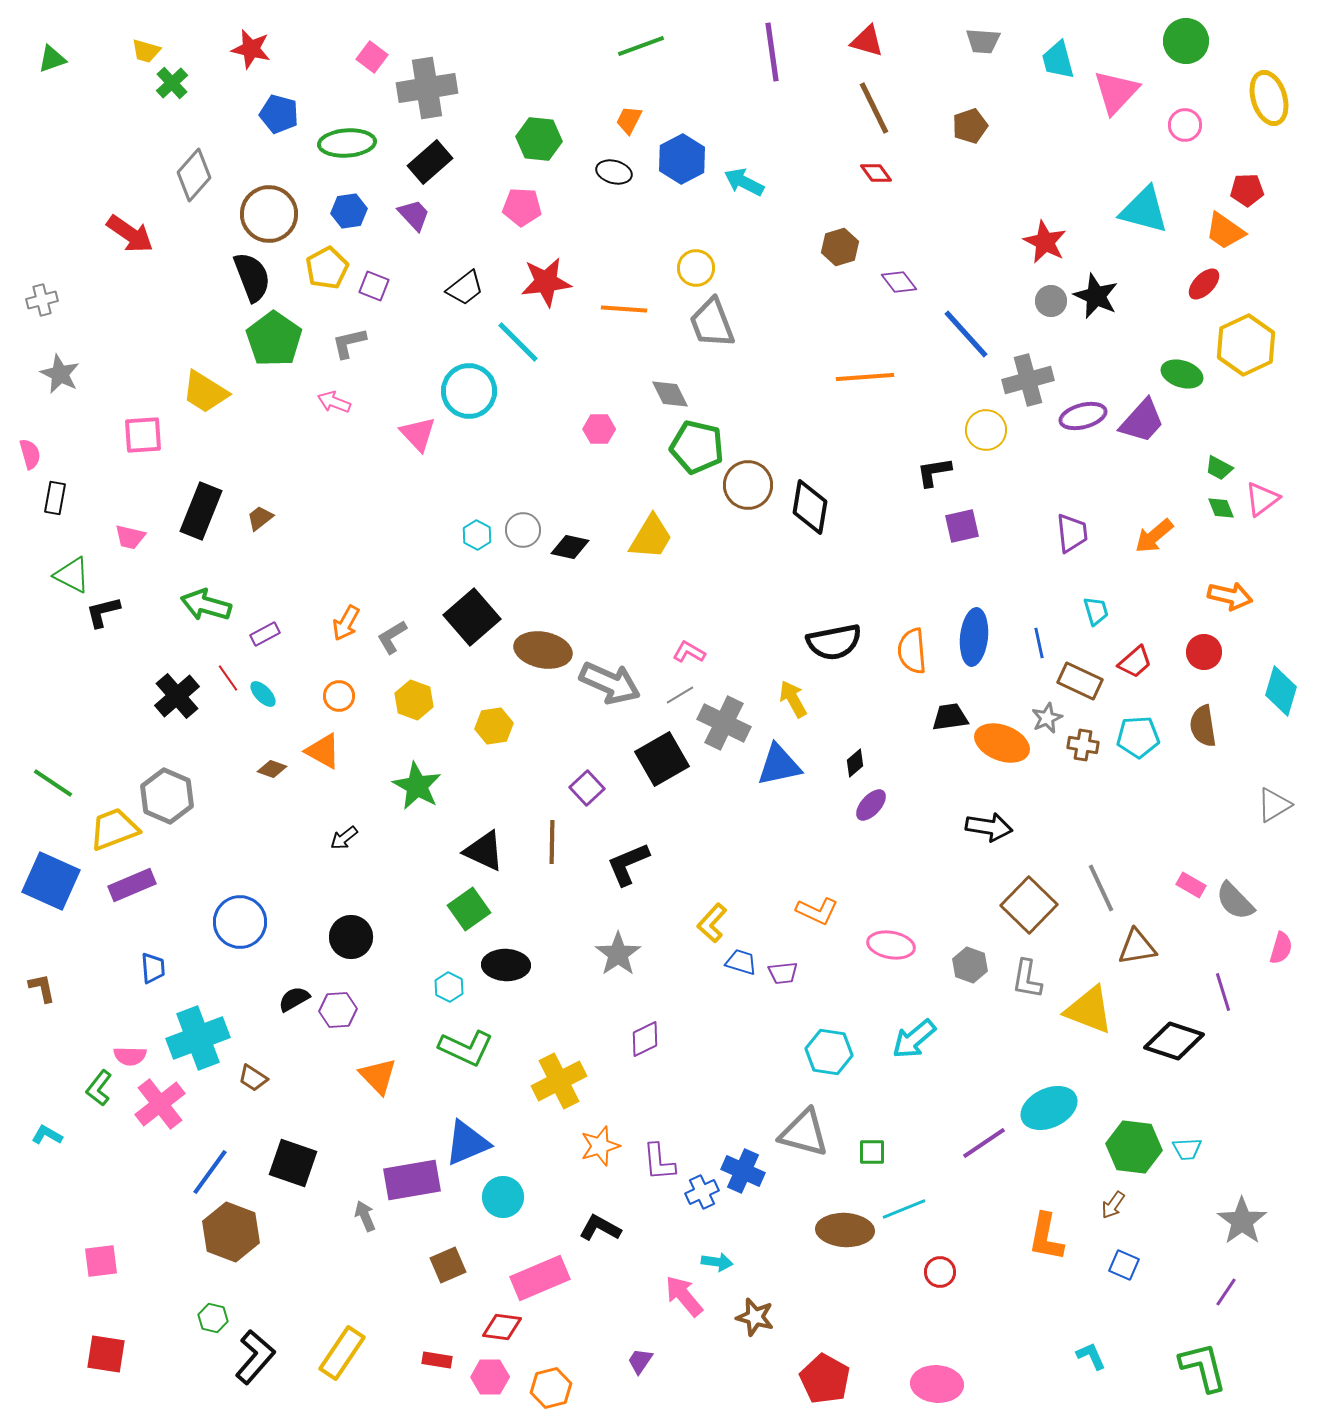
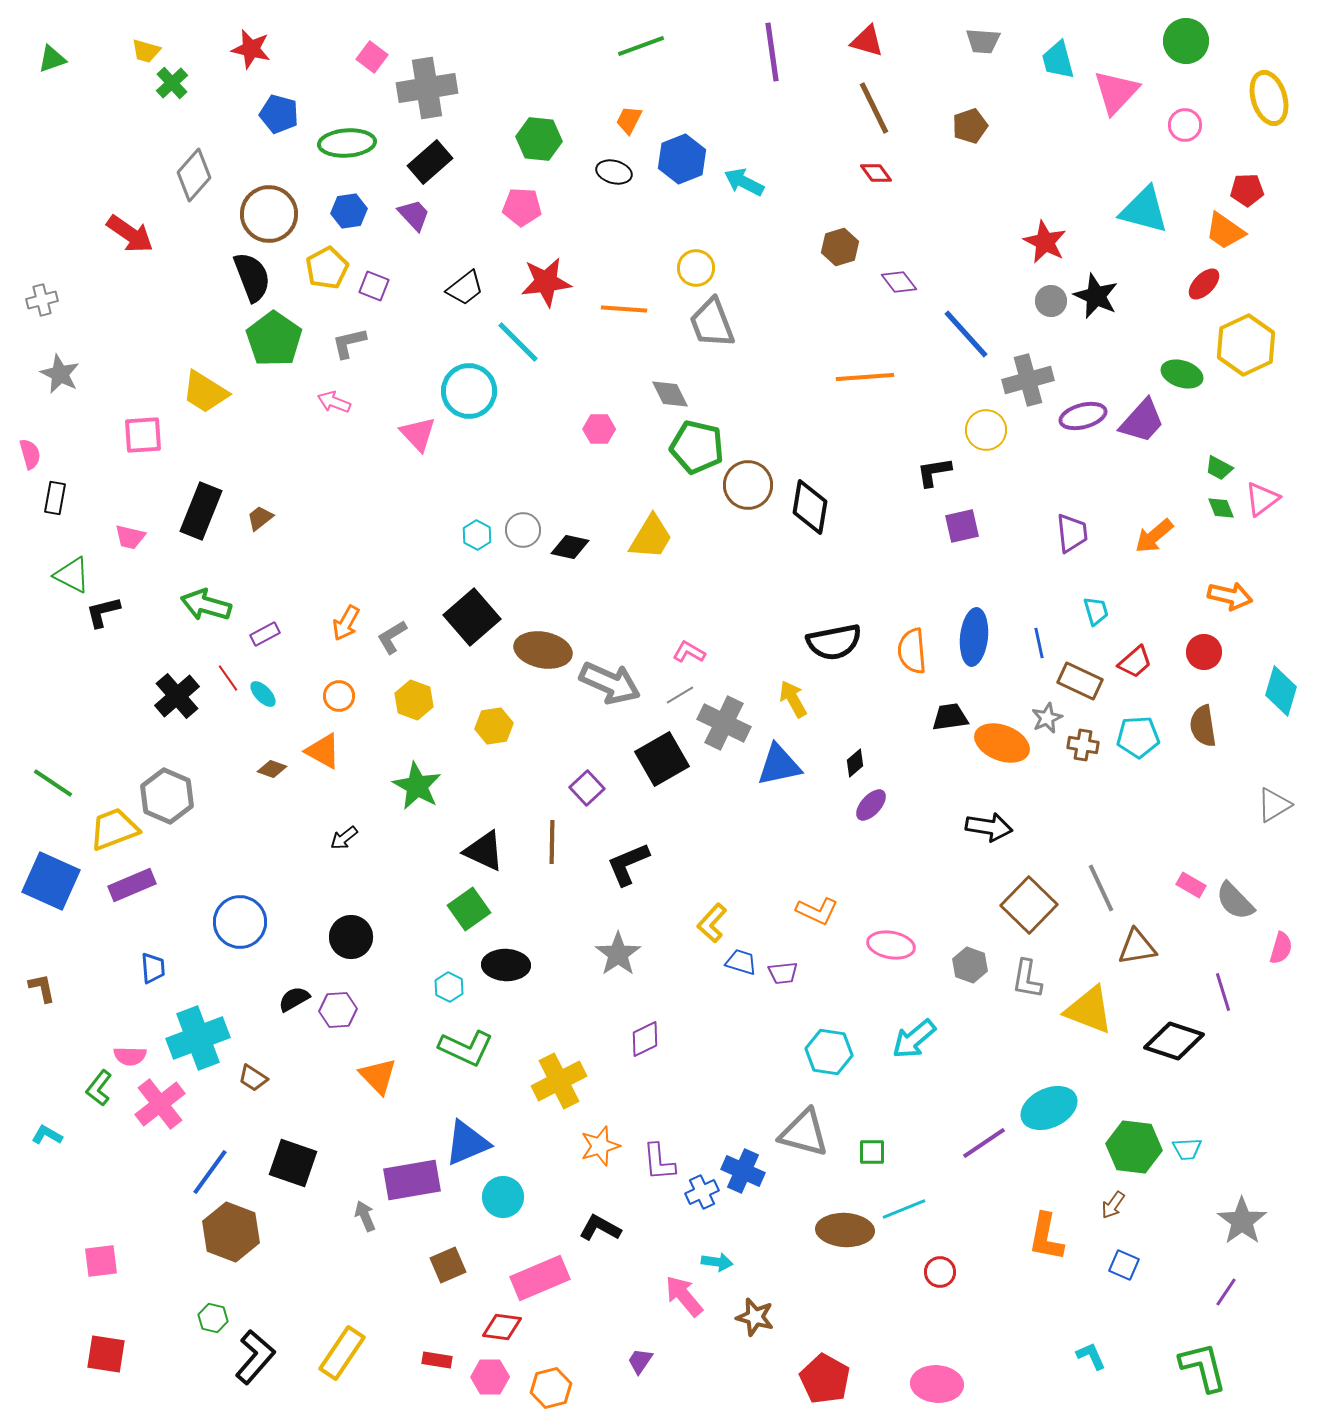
blue hexagon at (682, 159): rotated 6 degrees clockwise
